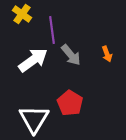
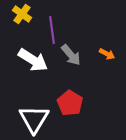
orange arrow: rotated 42 degrees counterclockwise
white arrow: rotated 68 degrees clockwise
